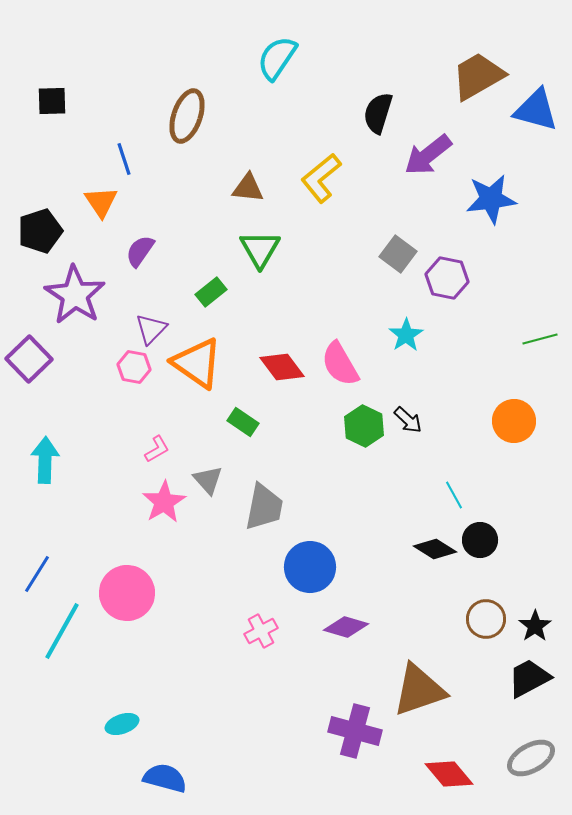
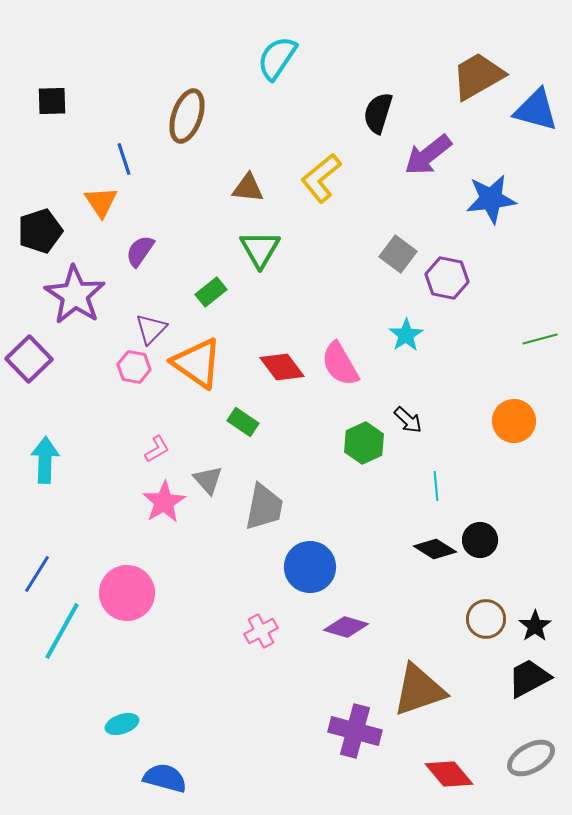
green hexagon at (364, 426): moved 17 px down; rotated 9 degrees clockwise
cyan line at (454, 495): moved 18 px left, 9 px up; rotated 24 degrees clockwise
